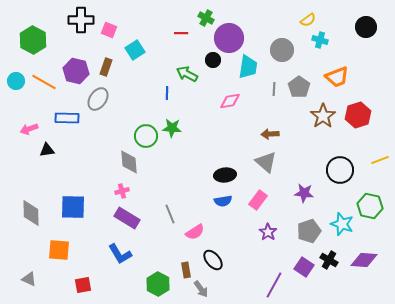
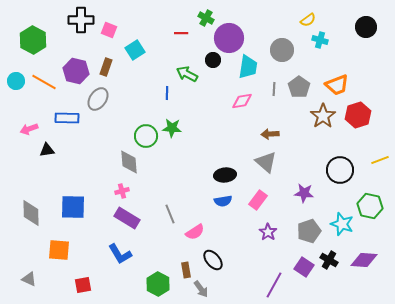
orange trapezoid at (337, 77): moved 8 px down
pink diamond at (230, 101): moved 12 px right
